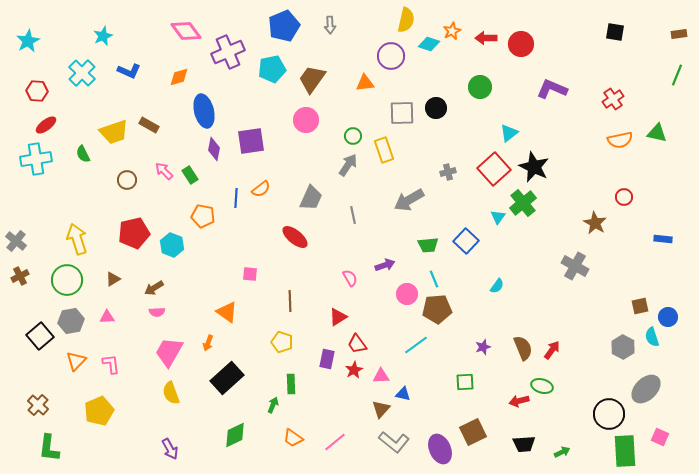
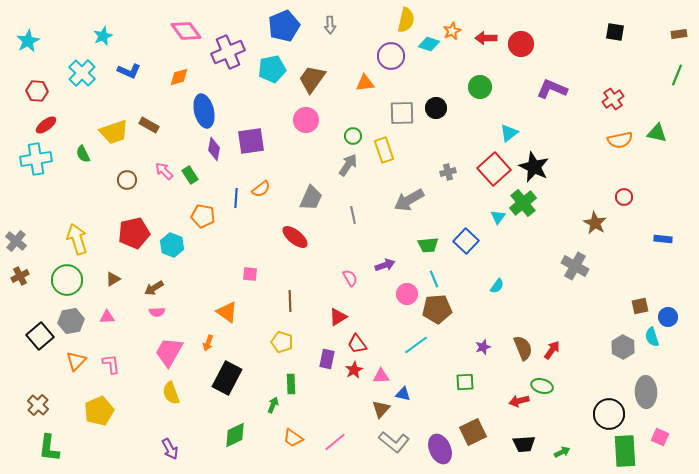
black rectangle at (227, 378): rotated 20 degrees counterclockwise
gray ellipse at (646, 389): moved 3 px down; rotated 48 degrees counterclockwise
